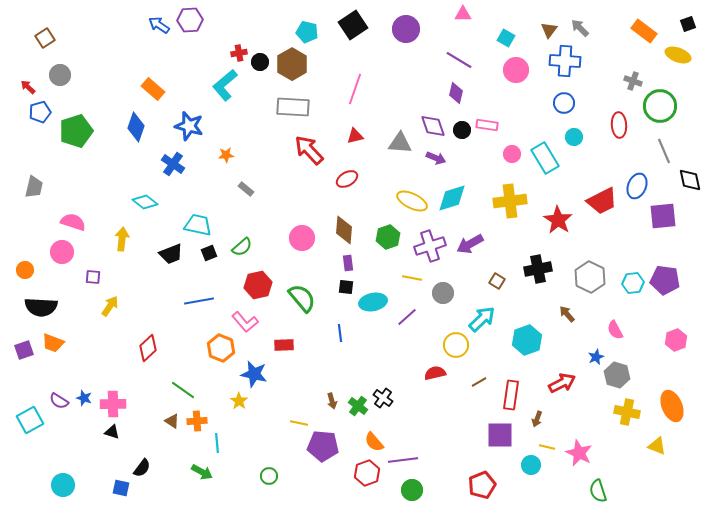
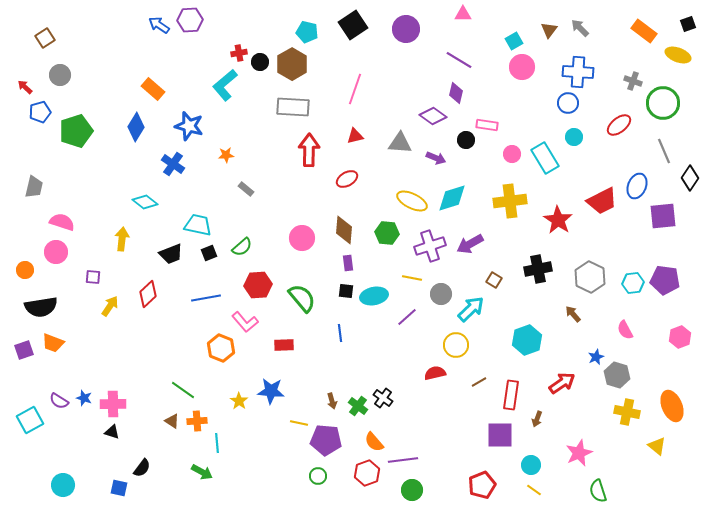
cyan square at (506, 38): moved 8 px right, 3 px down; rotated 30 degrees clockwise
blue cross at (565, 61): moved 13 px right, 11 px down
pink circle at (516, 70): moved 6 px right, 3 px up
red arrow at (28, 87): moved 3 px left
blue circle at (564, 103): moved 4 px right
green circle at (660, 106): moved 3 px right, 3 px up
red ellipse at (619, 125): rotated 55 degrees clockwise
purple diamond at (433, 126): moved 10 px up; rotated 36 degrees counterclockwise
blue diamond at (136, 127): rotated 12 degrees clockwise
black circle at (462, 130): moved 4 px right, 10 px down
red arrow at (309, 150): rotated 44 degrees clockwise
black diamond at (690, 180): moved 2 px up; rotated 45 degrees clockwise
pink semicircle at (73, 222): moved 11 px left
green hexagon at (388, 237): moved 1 px left, 4 px up; rotated 25 degrees clockwise
pink circle at (62, 252): moved 6 px left
brown square at (497, 281): moved 3 px left, 1 px up
red hexagon at (258, 285): rotated 8 degrees clockwise
black square at (346, 287): moved 4 px down
gray circle at (443, 293): moved 2 px left, 1 px down
blue line at (199, 301): moved 7 px right, 3 px up
cyan ellipse at (373, 302): moved 1 px right, 6 px up
black semicircle at (41, 307): rotated 12 degrees counterclockwise
brown arrow at (567, 314): moved 6 px right
cyan arrow at (482, 319): moved 11 px left, 10 px up
pink semicircle at (615, 330): moved 10 px right
pink hexagon at (676, 340): moved 4 px right, 3 px up
red diamond at (148, 348): moved 54 px up
blue star at (254, 374): moved 17 px right, 17 px down; rotated 8 degrees counterclockwise
red arrow at (562, 383): rotated 8 degrees counterclockwise
purple pentagon at (323, 446): moved 3 px right, 6 px up
yellow triangle at (657, 446): rotated 18 degrees clockwise
yellow line at (547, 447): moved 13 px left, 43 px down; rotated 21 degrees clockwise
pink star at (579, 453): rotated 24 degrees clockwise
green circle at (269, 476): moved 49 px right
blue square at (121, 488): moved 2 px left
